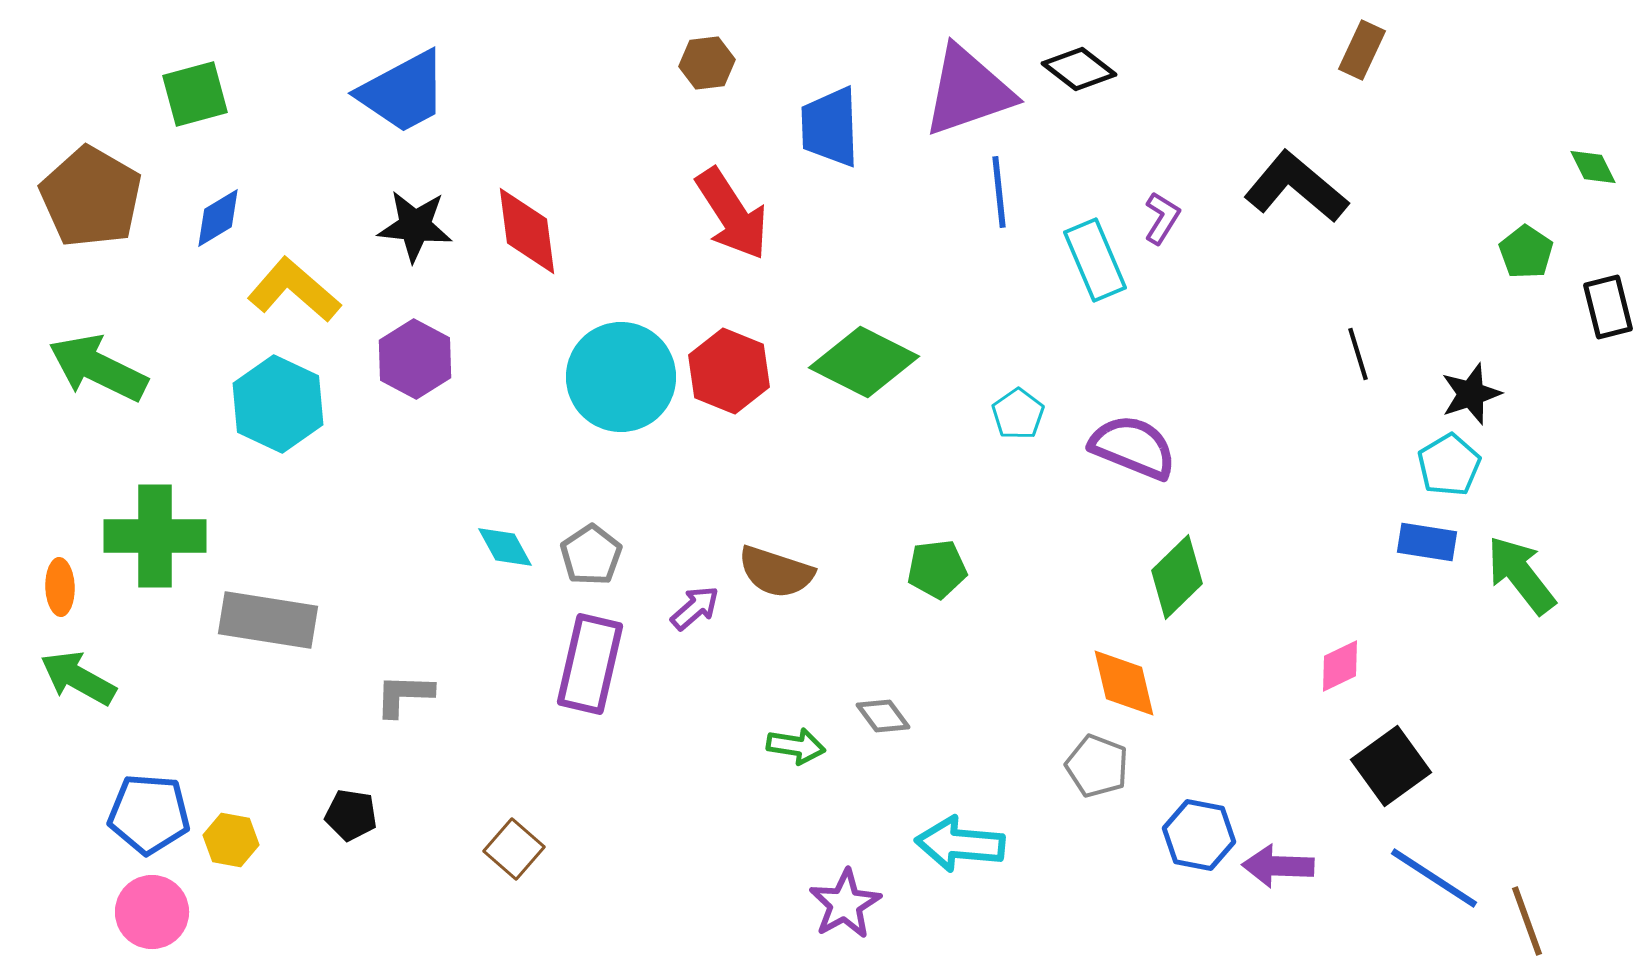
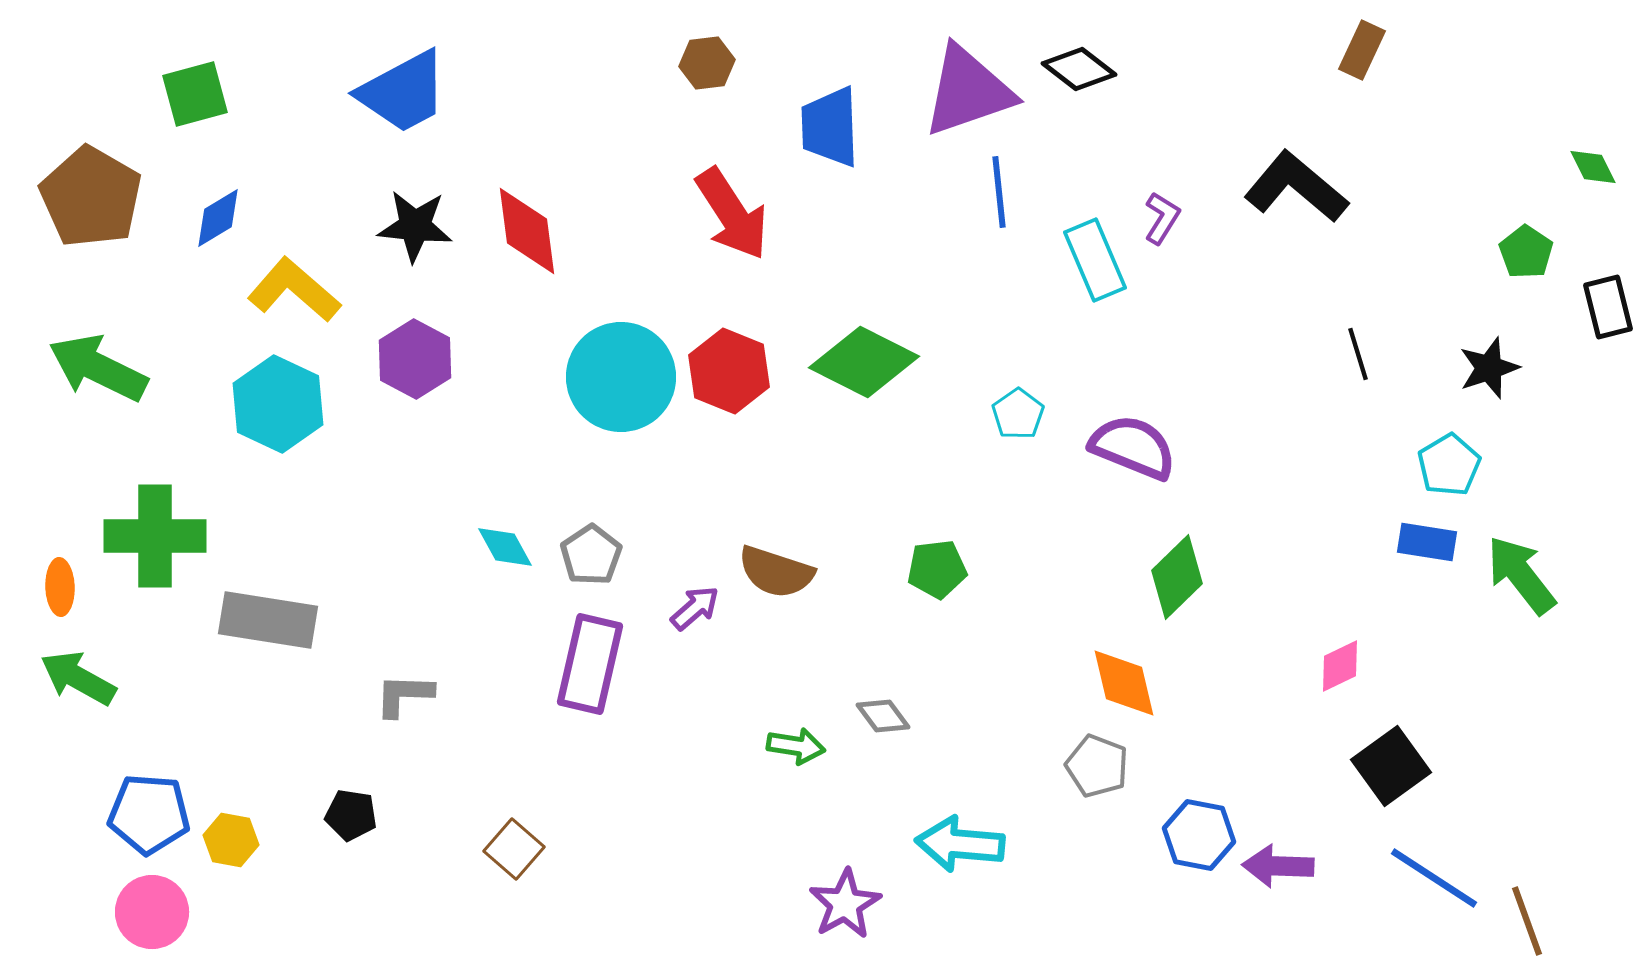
black star at (1471, 394): moved 18 px right, 26 px up
